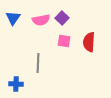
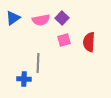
blue triangle: rotated 21 degrees clockwise
pink square: moved 1 px up; rotated 24 degrees counterclockwise
blue cross: moved 8 px right, 5 px up
